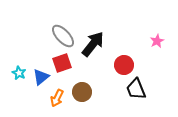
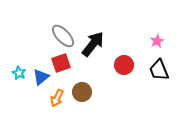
red square: moved 1 px left
black trapezoid: moved 23 px right, 19 px up
